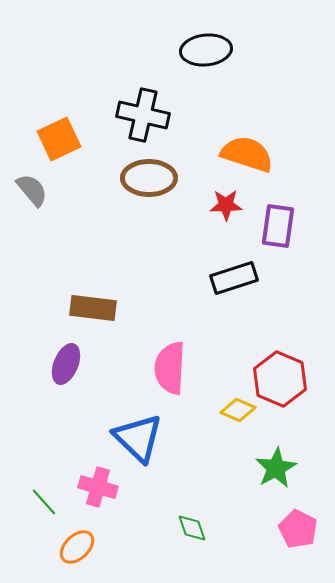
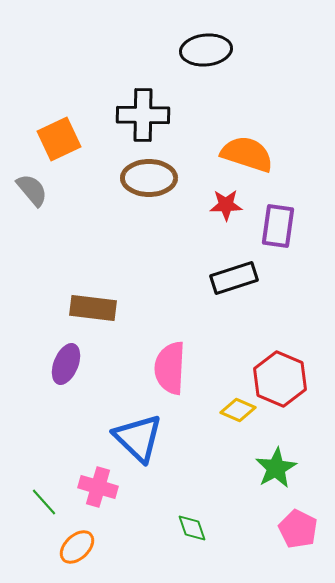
black cross: rotated 12 degrees counterclockwise
